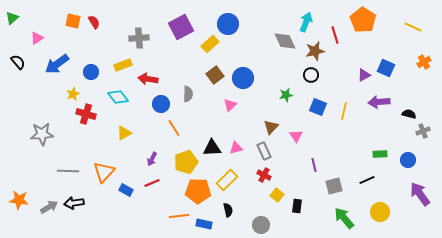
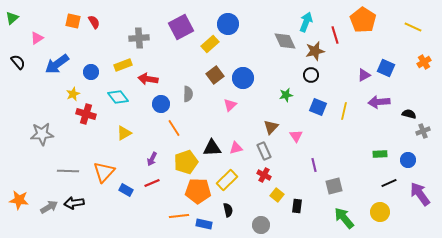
black line at (367, 180): moved 22 px right, 3 px down
